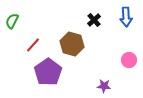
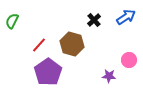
blue arrow: rotated 120 degrees counterclockwise
red line: moved 6 px right
purple star: moved 5 px right, 10 px up
